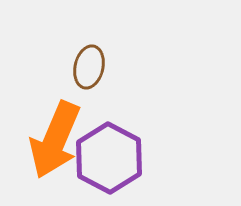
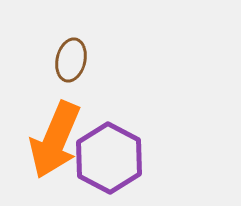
brown ellipse: moved 18 px left, 7 px up
